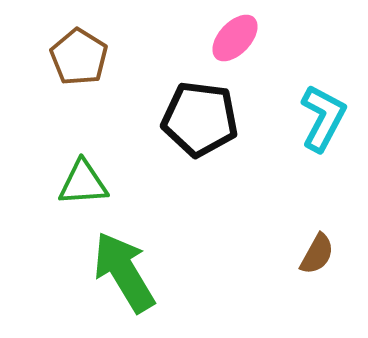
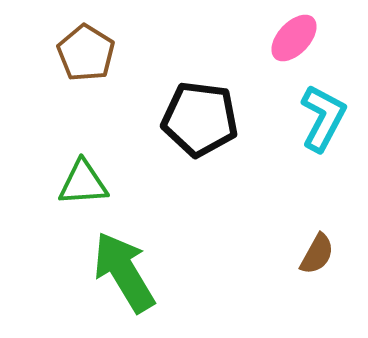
pink ellipse: moved 59 px right
brown pentagon: moved 7 px right, 4 px up
